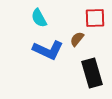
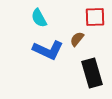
red square: moved 1 px up
